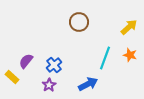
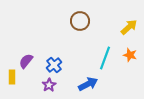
brown circle: moved 1 px right, 1 px up
yellow rectangle: rotated 48 degrees clockwise
